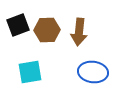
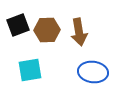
brown arrow: rotated 16 degrees counterclockwise
cyan square: moved 2 px up
